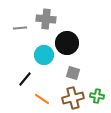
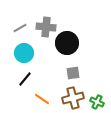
gray cross: moved 8 px down
gray line: rotated 24 degrees counterclockwise
cyan circle: moved 20 px left, 2 px up
gray square: rotated 24 degrees counterclockwise
green cross: moved 6 px down; rotated 16 degrees clockwise
